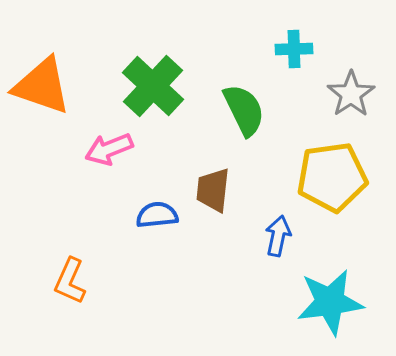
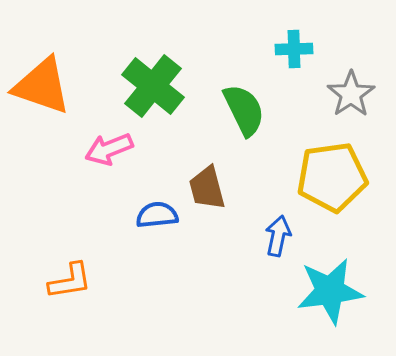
green cross: rotated 4 degrees counterclockwise
brown trapezoid: moved 6 px left, 2 px up; rotated 21 degrees counterclockwise
orange L-shape: rotated 123 degrees counterclockwise
cyan star: moved 11 px up
